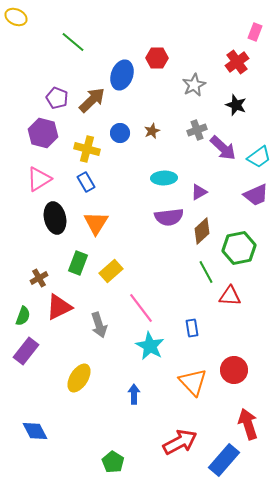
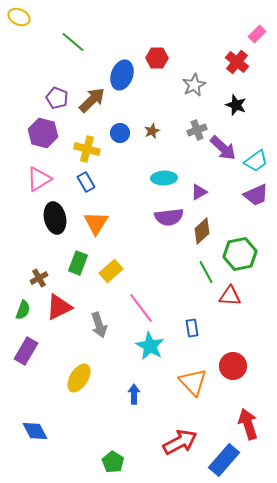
yellow ellipse at (16, 17): moved 3 px right
pink rectangle at (255, 32): moved 2 px right, 2 px down; rotated 24 degrees clockwise
red cross at (237, 62): rotated 15 degrees counterclockwise
cyan trapezoid at (259, 157): moved 3 px left, 4 px down
green hexagon at (239, 248): moved 1 px right, 6 px down
green semicircle at (23, 316): moved 6 px up
purple rectangle at (26, 351): rotated 8 degrees counterclockwise
red circle at (234, 370): moved 1 px left, 4 px up
